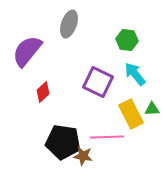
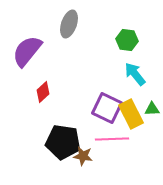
purple square: moved 9 px right, 26 px down
pink line: moved 5 px right, 2 px down
